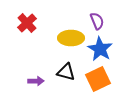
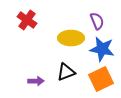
red cross: moved 3 px up; rotated 12 degrees counterclockwise
blue star: moved 2 px right; rotated 20 degrees counterclockwise
black triangle: rotated 36 degrees counterclockwise
orange square: moved 3 px right
